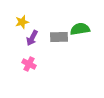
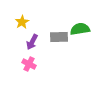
yellow star: rotated 16 degrees counterclockwise
purple arrow: moved 4 px down
